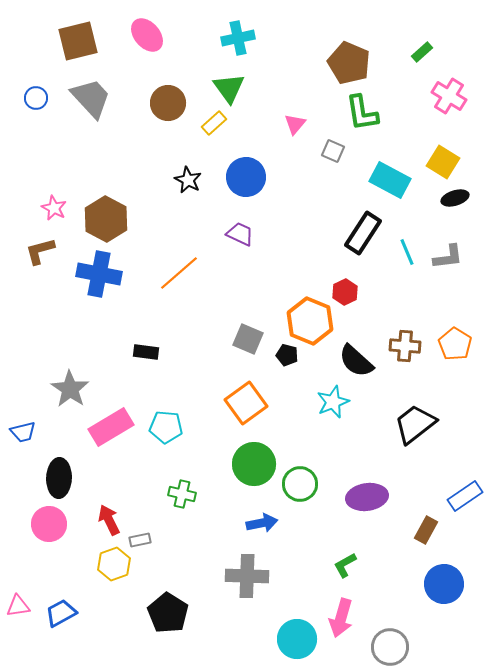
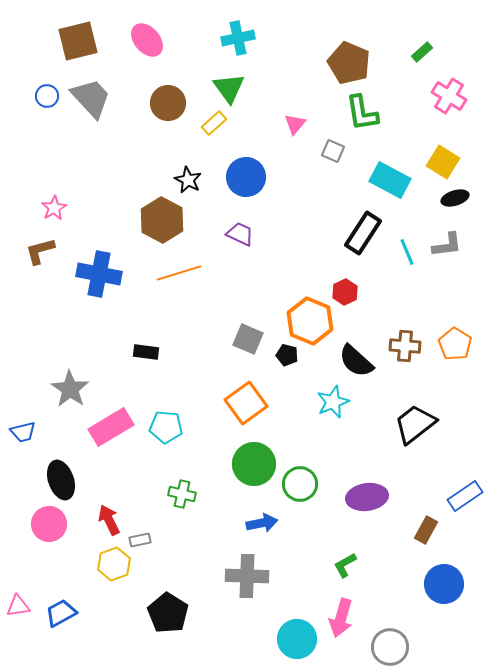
pink ellipse at (147, 35): moved 5 px down
blue circle at (36, 98): moved 11 px right, 2 px up
pink star at (54, 208): rotated 15 degrees clockwise
brown hexagon at (106, 219): moved 56 px right, 1 px down
gray L-shape at (448, 257): moved 1 px left, 12 px up
orange line at (179, 273): rotated 24 degrees clockwise
black ellipse at (59, 478): moved 2 px right, 2 px down; rotated 21 degrees counterclockwise
